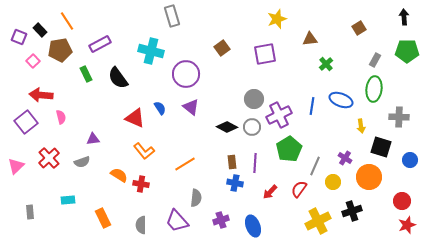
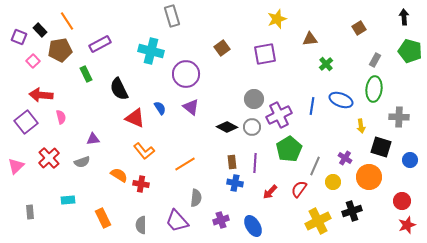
green pentagon at (407, 51): moved 3 px right; rotated 15 degrees clockwise
black semicircle at (118, 78): moved 1 px right, 11 px down; rotated 10 degrees clockwise
blue ellipse at (253, 226): rotated 10 degrees counterclockwise
